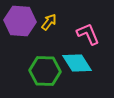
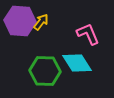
yellow arrow: moved 8 px left
